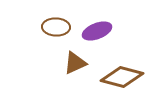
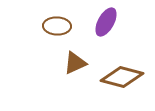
brown ellipse: moved 1 px right, 1 px up
purple ellipse: moved 9 px right, 9 px up; rotated 40 degrees counterclockwise
